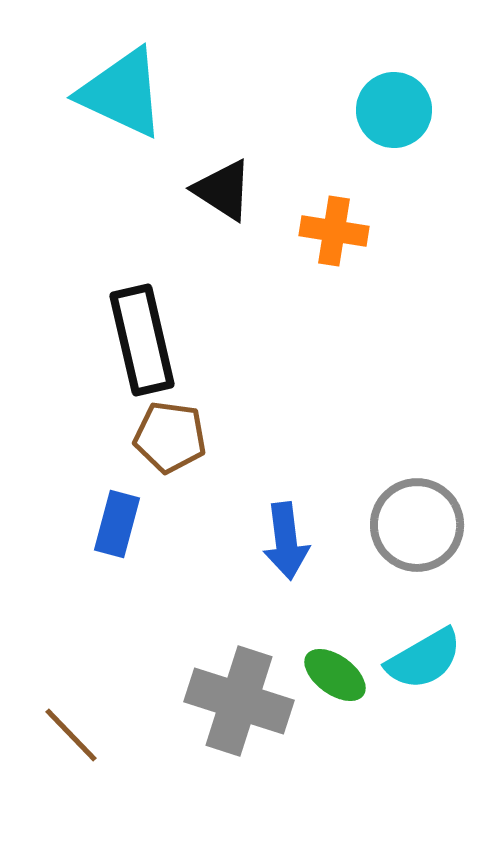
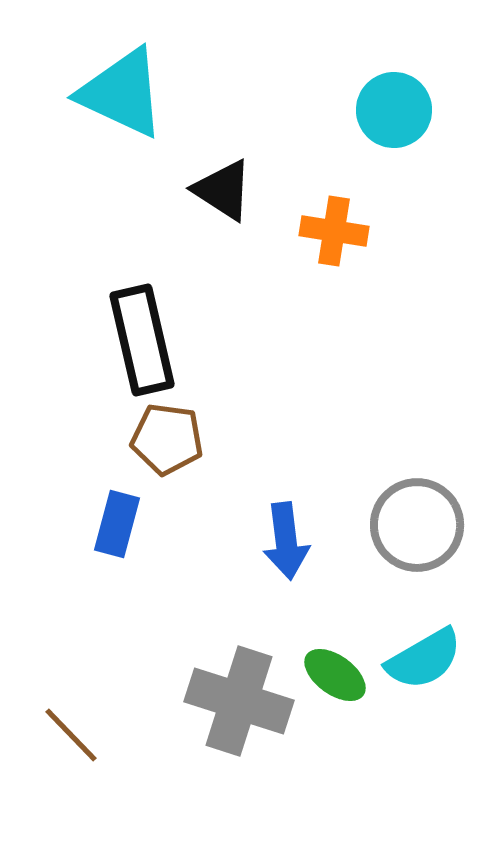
brown pentagon: moved 3 px left, 2 px down
